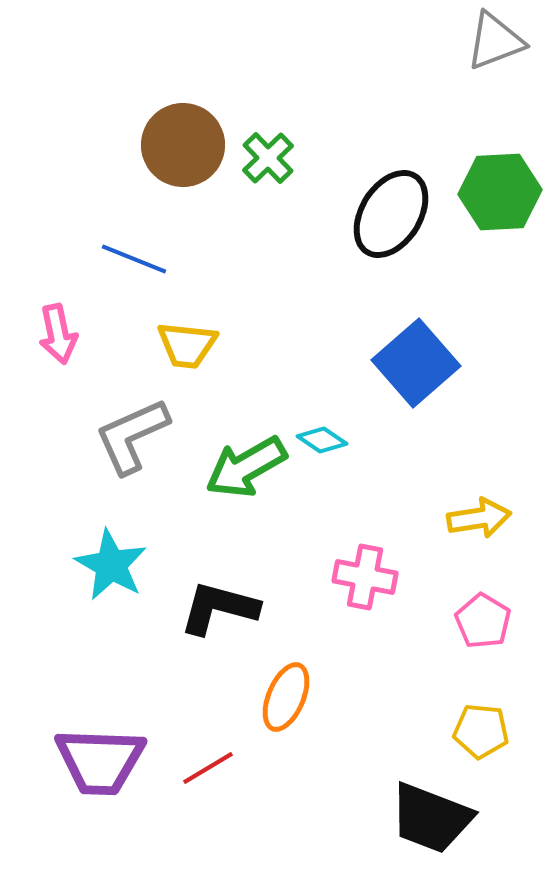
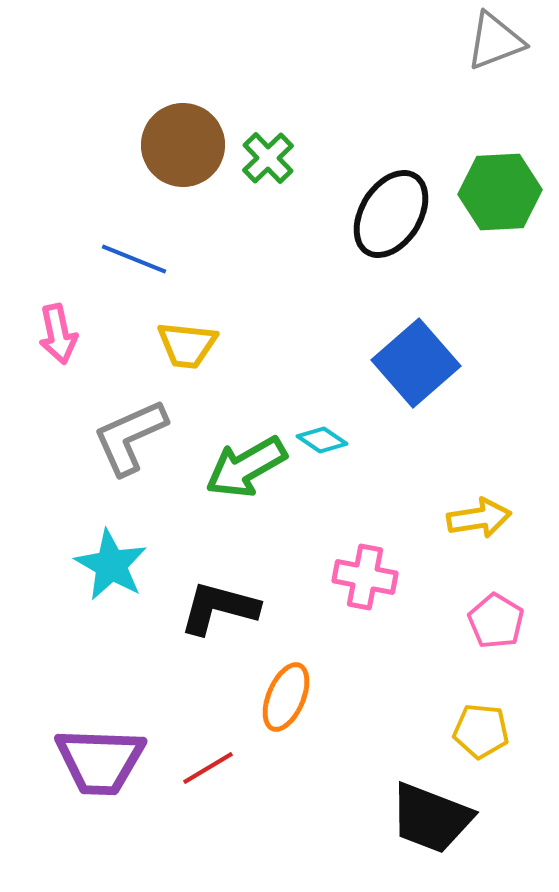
gray L-shape: moved 2 px left, 1 px down
pink pentagon: moved 13 px right
